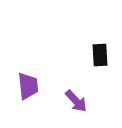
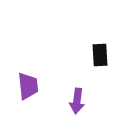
purple arrow: moved 1 px right; rotated 50 degrees clockwise
